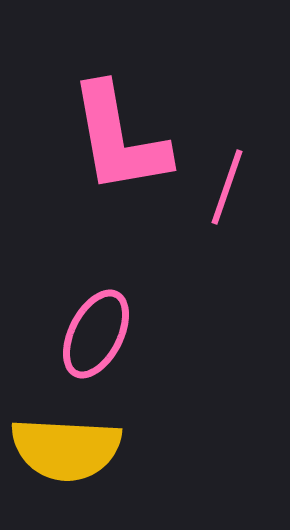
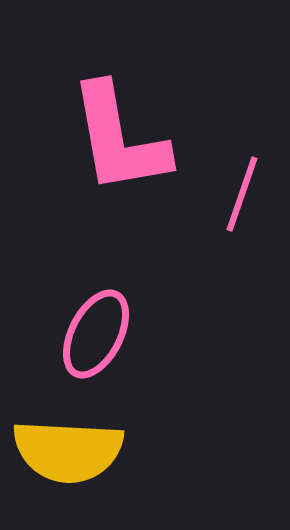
pink line: moved 15 px right, 7 px down
yellow semicircle: moved 2 px right, 2 px down
